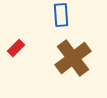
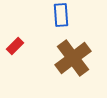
red rectangle: moved 1 px left, 2 px up
